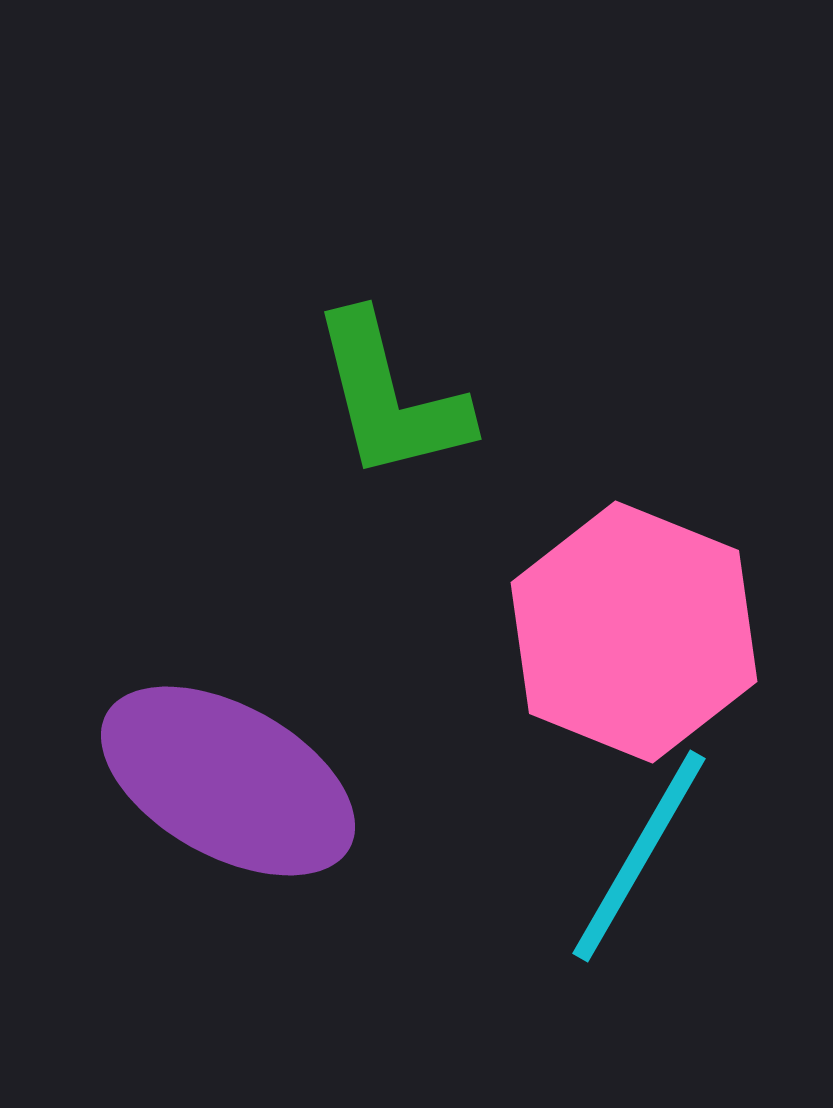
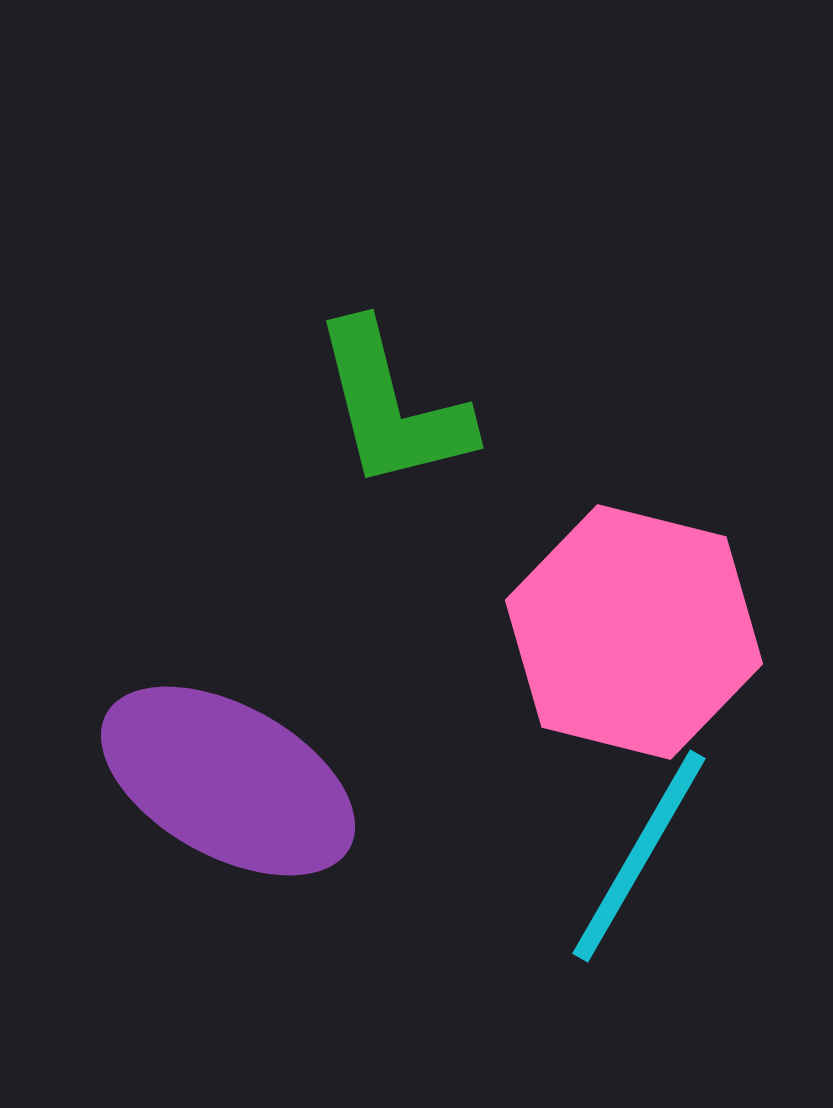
green L-shape: moved 2 px right, 9 px down
pink hexagon: rotated 8 degrees counterclockwise
